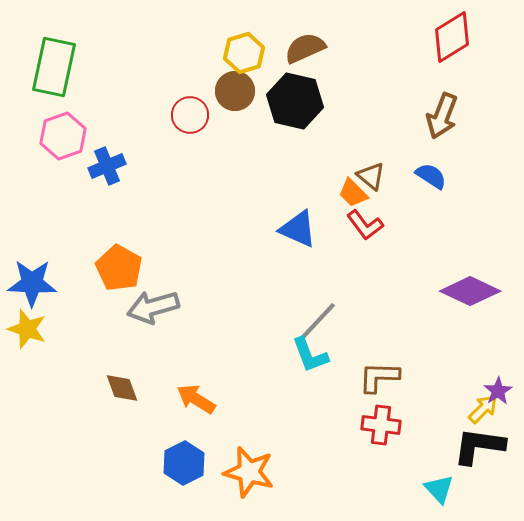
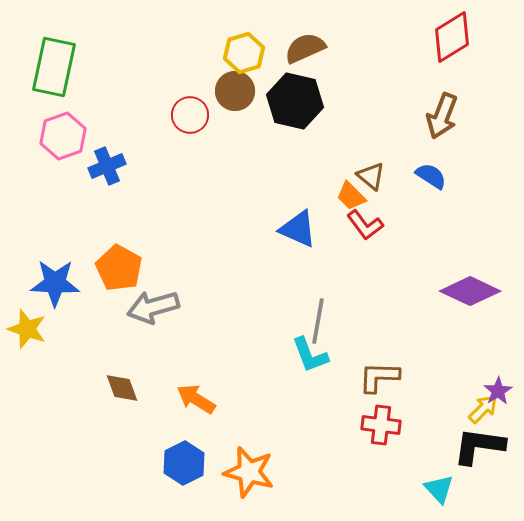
orange trapezoid: moved 2 px left, 3 px down
blue star: moved 23 px right
gray line: rotated 33 degrees counterclockwise
